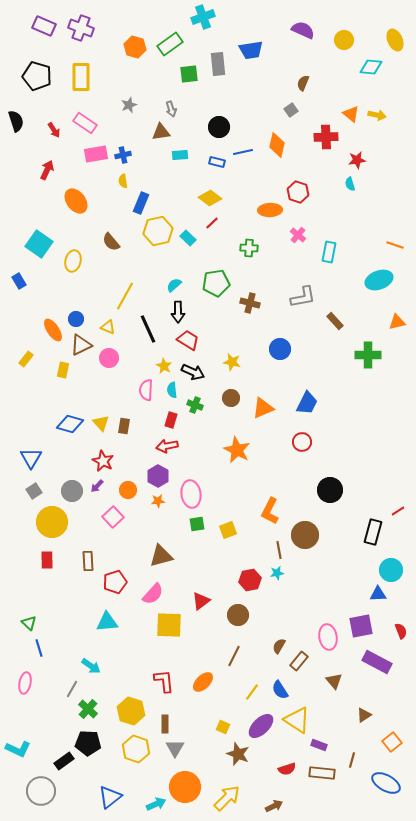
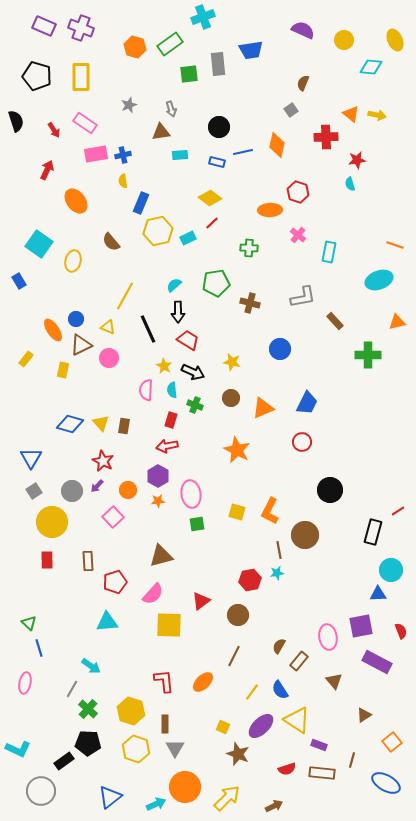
cyan rectangle at (188, 238): rotated 70 degrees counterclockwise
yellow square at (228, 530): moved 9 px right, 18 px up; rotated 36 degrees clockwise
